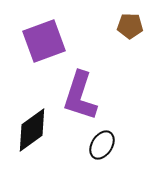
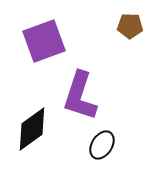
black diamond: moved 1 px up
